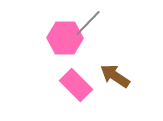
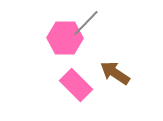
gray line: moved 2 px left
brown arrow: moved 3 px up
